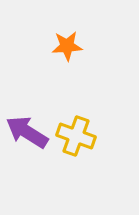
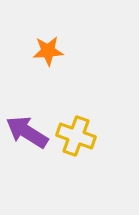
orange star: moved 19 px left, 5 px down
